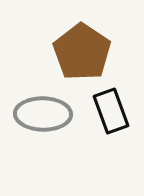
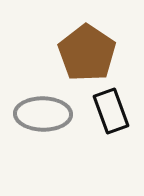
brown pentagon: moved 5 px right, 1 px down
